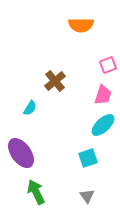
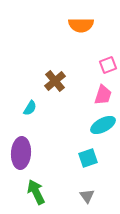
cyan ellipse: rotated 15 degrees clockwise
purple ellipse: rotated 40 degrees clockwise
